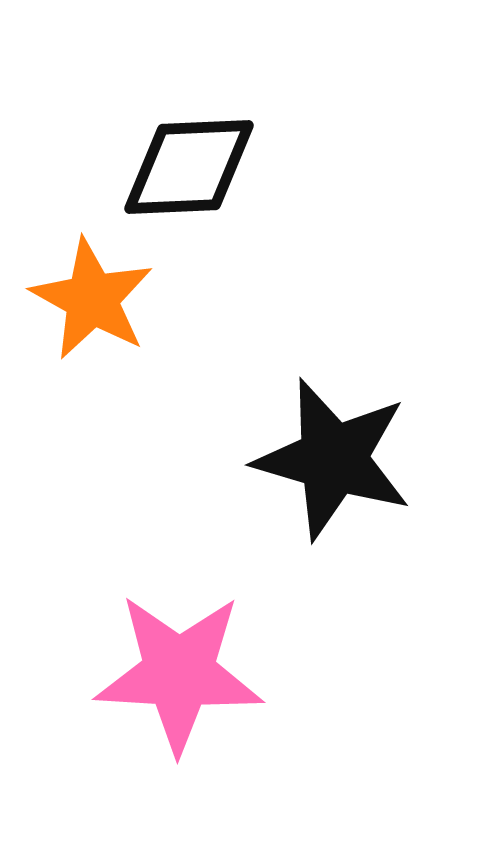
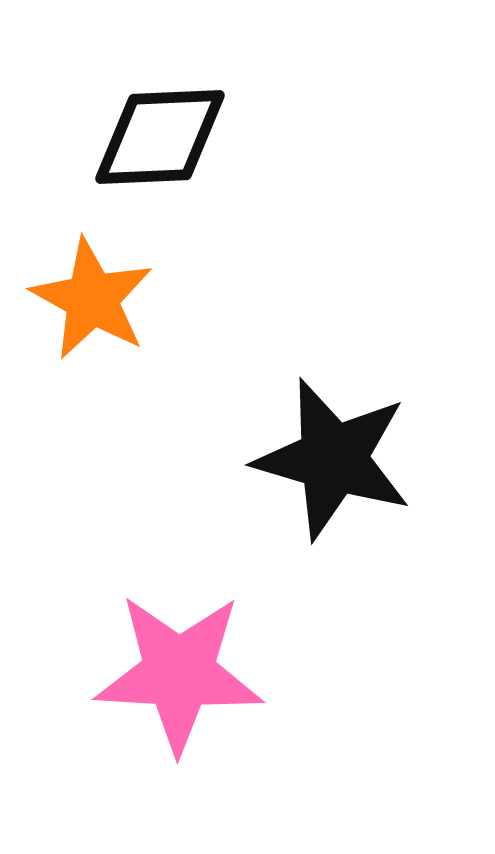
black diamond: moved 29 px left, 30 px up
